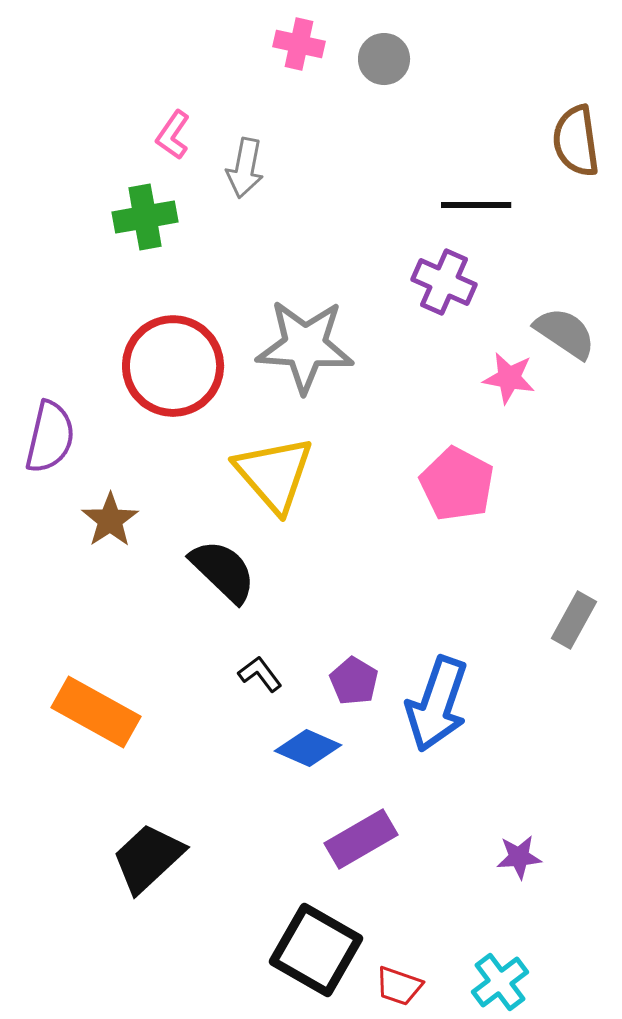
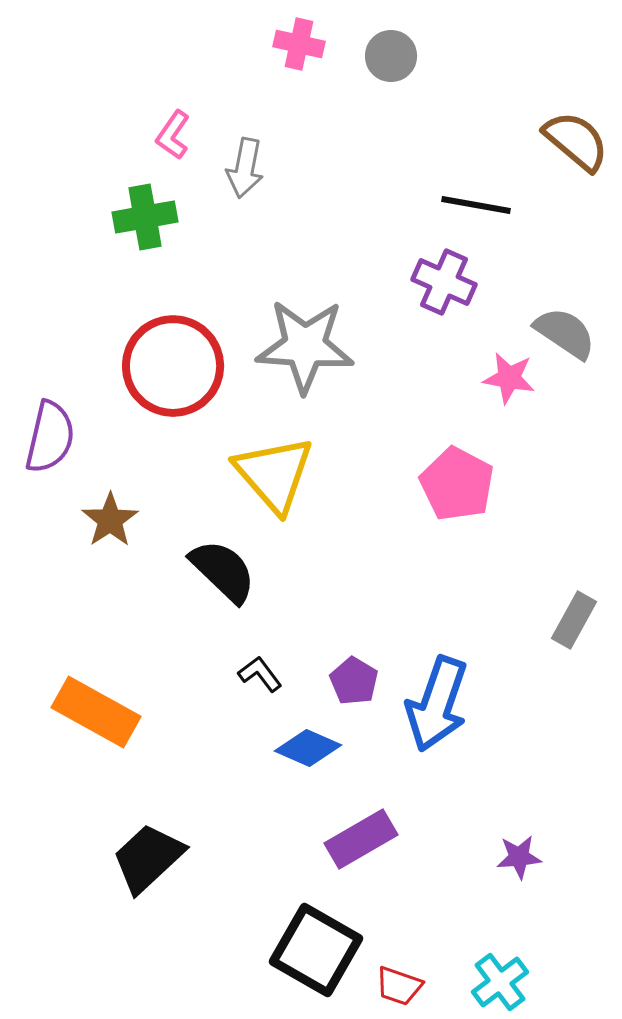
gray circle: moved 7 px right, 3 px up
brown semicircle: rotated 138 degrees clockwise
black line: rotated 10 degrees clockwise
